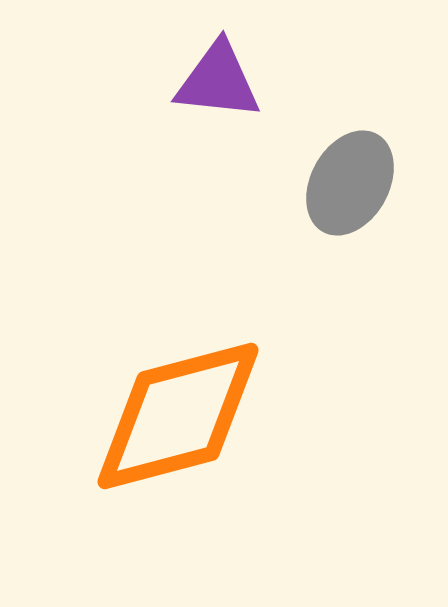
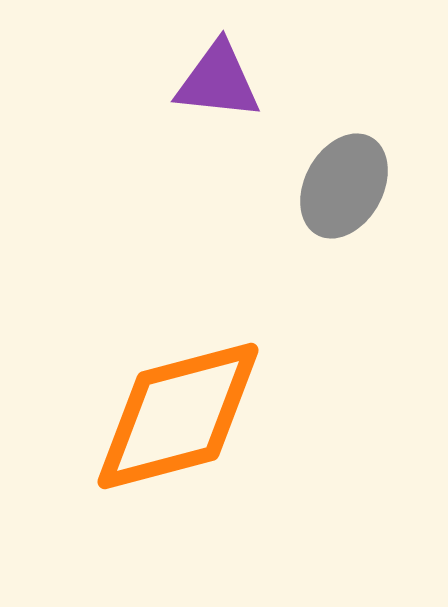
gray ellipse: moved 6 px left, 3 px down
